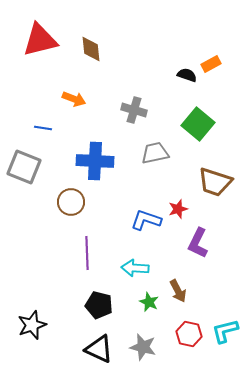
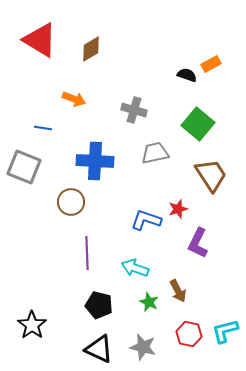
red triangle: rotated 45 degrees clockwise
brown diamond: rotated 64 degrees clockwise
brown trapezoid: moved 4 px left, 7 px up; rotated 141 degrees counterclockwise
cyan arrow: rotated 16 degrees clockwise
black star: rotated 16 degrees counterclockwise
